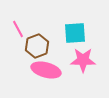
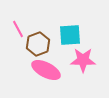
cyan square: moved 5 px left, 2 px down
brown hexagon: moved 1 px right, 2 px up
pink ellipse: rotated 12 degrees clockwise
